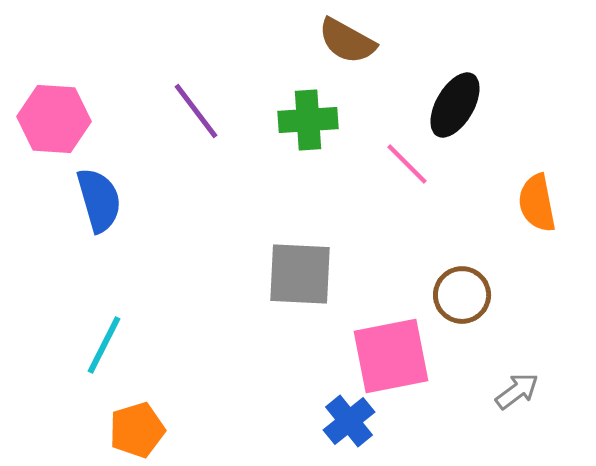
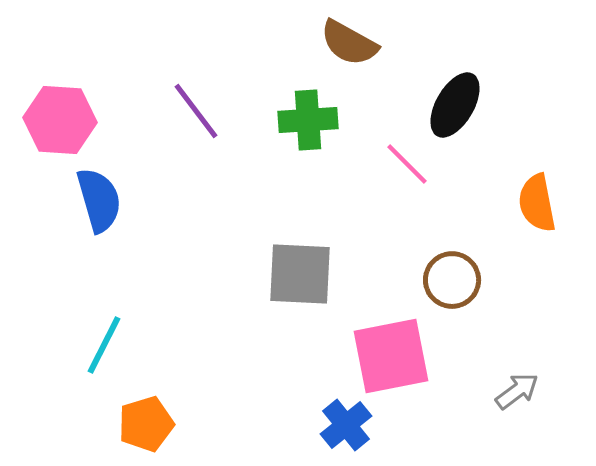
brown semicircle: moved 2 px right, 2 px down
pink hexagon: moved 6 px right, 1 px down
brown circle: moved 10 px left, 15 px up
blue cross: moved 3 px left, 4 px down
orange pentagon: moved 9 px right, 6 px up
